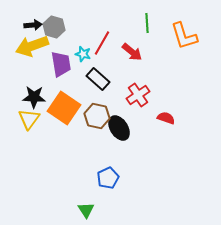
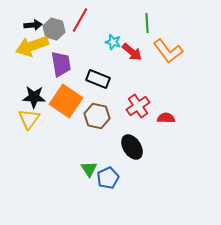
gray hexagon: moved 2 px down
orange L-shape: moved 16 px left, 15 px down; rotated 20 degrees counterclockwise
red line: moved 22 px left, 23 px up
cyan star: moved 30 px right, 12 px up
black rectangle: rotated 20 degrees counterclockwise
red cross: moved 11 px down
orange square: moved 2 px right, 7 px up
red semicircle: rotated 18 degrees counterclockwise
black ellipse: moved 13 px right, 19 px down
green triangle: moved 3 px right, 41 px up
